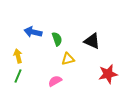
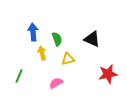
blue arrow: rotated 72 degrees clockwise
black triangle: moved 2 px up
yellow arrow: moved 24 px right, 3 px up
green line: moved 1 px right
pink semicircle: moved 1 px right, 2 px down
